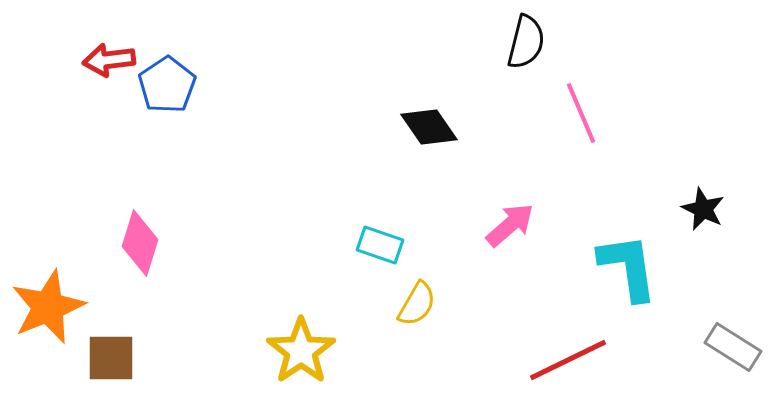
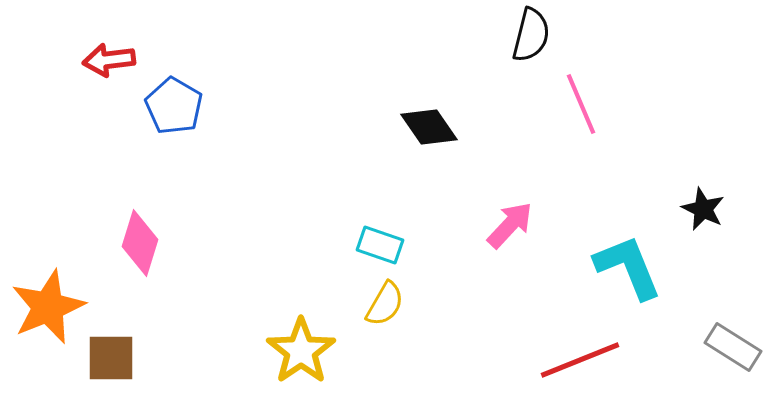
black semicircle: moved 5 px right, 7 px up
blue pentagon: moved 7 px right, 21 px down; rotated 8 degrees counterclockwise
pink line: moved 9 px up
pink arrow: rotated 6 degrees counterclockwise
cyan L-shape: rotated 14 degrees counterclockwise
yellow semicircle: moved 32 px left
red line: moved 12 px right; rotated 4 degrees clockwise
